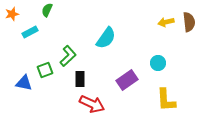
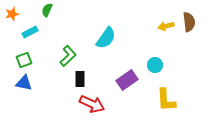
yellow arrow: moved 4 px down
cyan circle: moved 3 px left, 2 px down
green square: moved 21 px left, 10 px up
